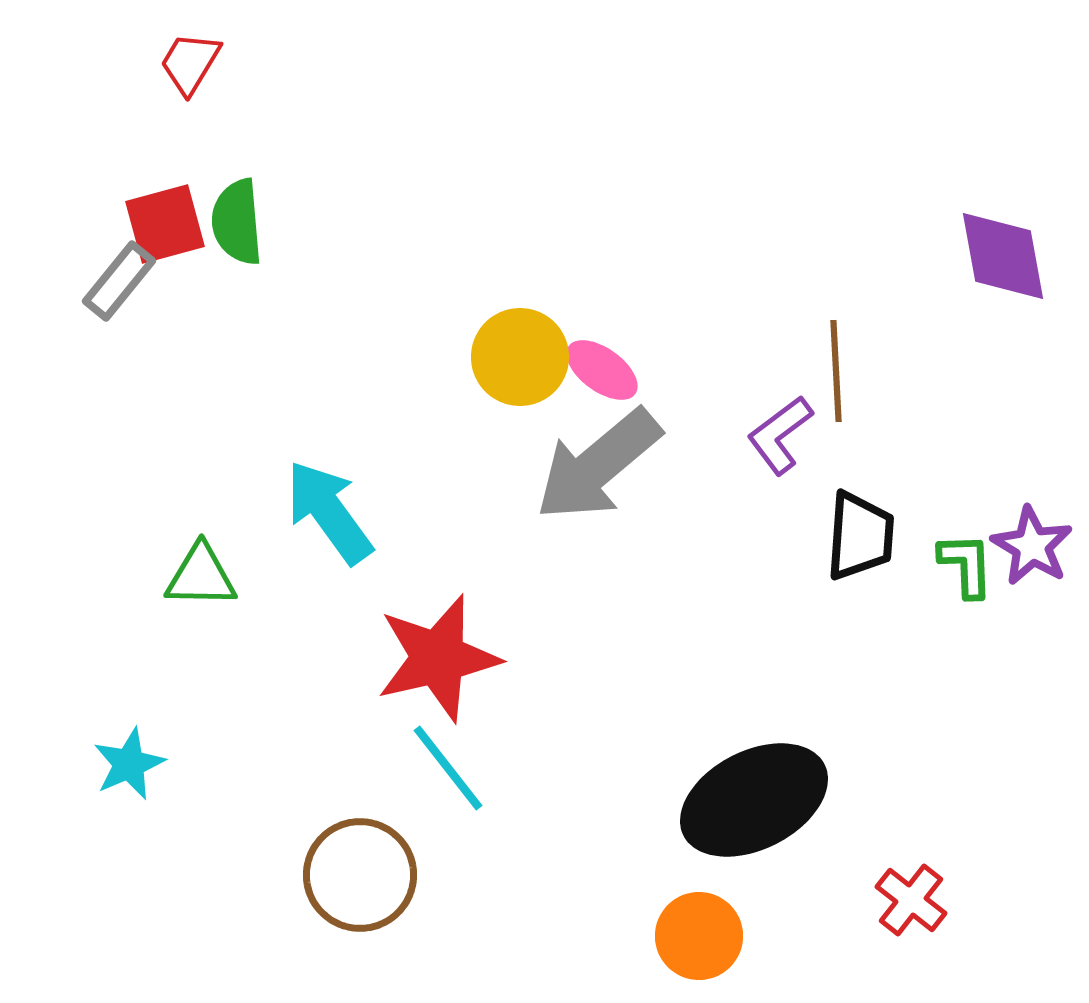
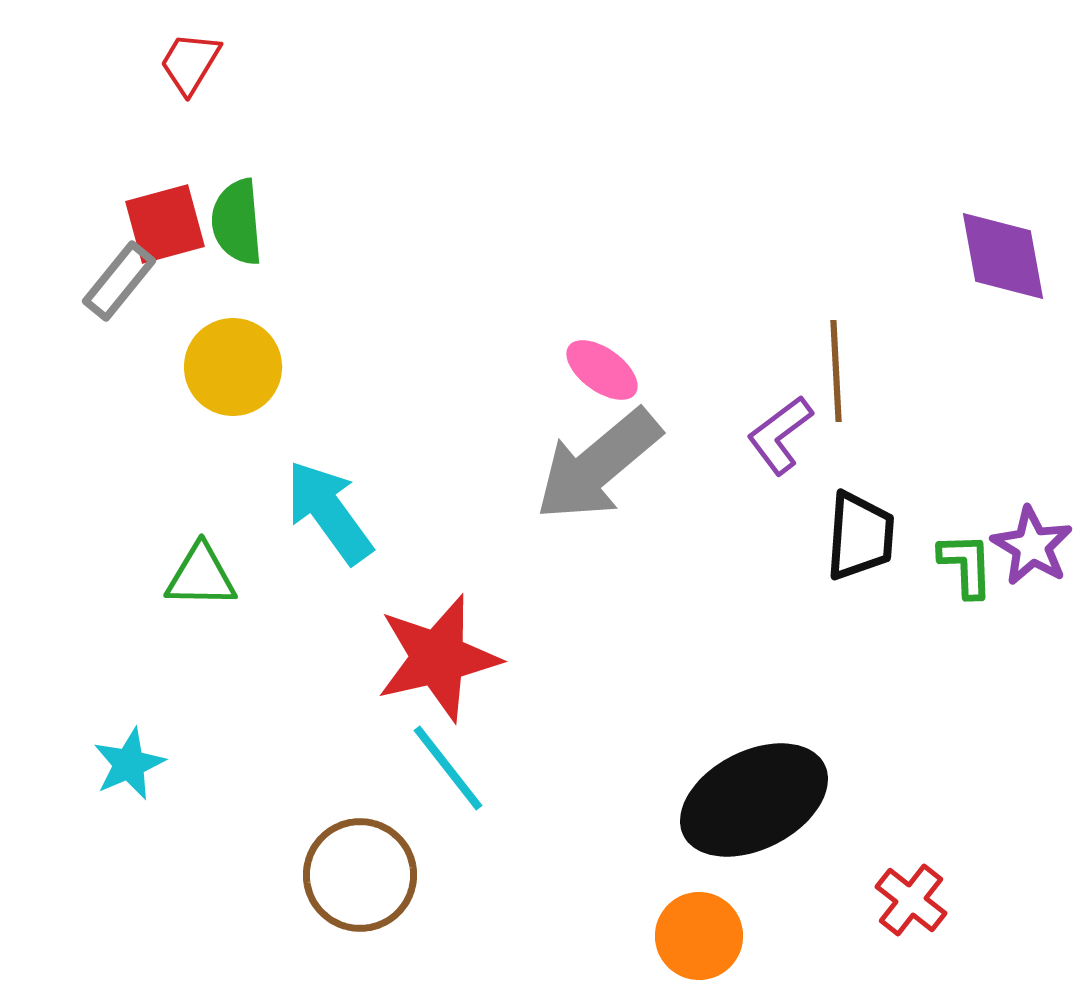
yellow circle: moved 287 px left, 10 px down
